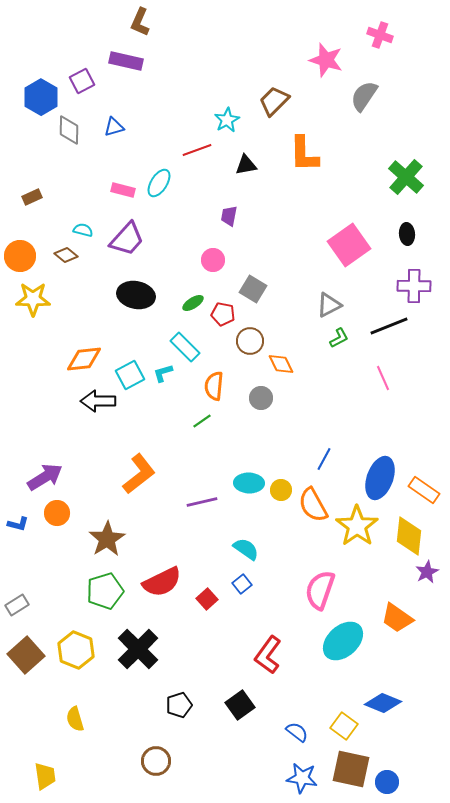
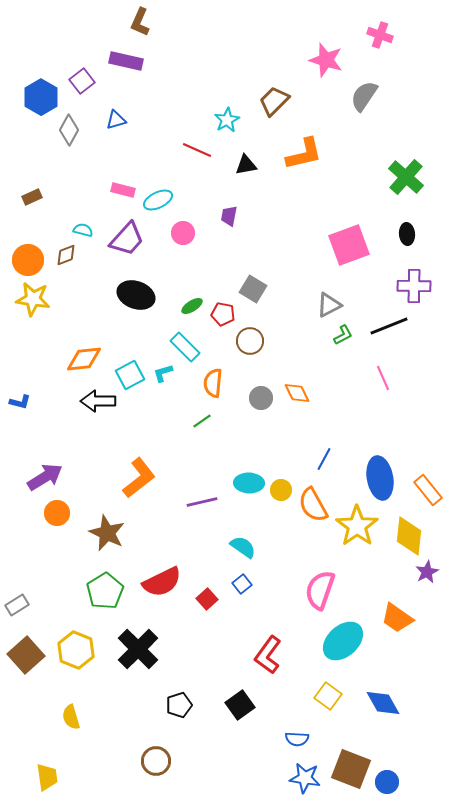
purple square at (82, 81): rotated 10 degrees counterclockwise
blue triangle at (114, 127): moved 2 px right, 7 px up
gray diamond at (69, 130): rotated 28 degrees clockwise
red line at (197, 150): rotated 44 degrees clockwise
orange L-shape at (304, 154): rotated 102 degrees counterclockwise
cyan ellipse at (159, 183): moved 1 px left, 17 px down; rotated 32 degrees clockwise
pink square at (349, 245): rotated 15 degrees clockwise
brown diamond at (66, 255): rotated 60 degrees counterclockwise
orange circle at (20, 256): moved 8 px right, 4 px down
pink circle at (213, 260): moved 30 px left, 27 px up
black ellipse at (136, 295): rotated 9 degrees clockwise
yellow star at (33, 299): rotated 8 degrees clockwise
green ellipse at (193, 303): moved 1 px left, 3 px down
green L-shape at (339, 338): moved 4 px right, 3 px up
orange diamond at (281, 364): moved 16 px right, 29 px down
orange semicircle at (214, 386): moved 1 px left, 3 px up
orange L-shape at (139, 474): moved 4 px down
blue ellipse at (380, 478): rotated 30 degrees counterclockwise
orange rectangle at (424, 490): moved 4 px right; rotated 16 degrees clockwise
blue L-shape at (18, 524): moved 2 px right, 122 px up
brown star at (107, 539): moved 6 px up; rotated 15 degrees counterclockwise
cyan semicircle at (246, 549): moved 3 px left, 2 px up
green pentagon at (105, 591): rotated 15 degrees counterclockwise
blue diamond at (383, 703): rotated 39 degrees clockwise
yellow semicircle at (75, 719): moved 4 px left, 2 px up
yellow square at (344, 726): moved 16 px left, 30 px up
blue semicircle at (297, 732): moved 7 px down; rotated 145 degrees clockwise
brown square at (351, 769): rotated 9 degrees clockwise
yellow trapezoid at (45, 776): moved 2 px right, 1 px down
blue star at (302, 778): moved 3 px right
